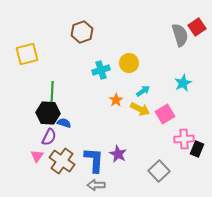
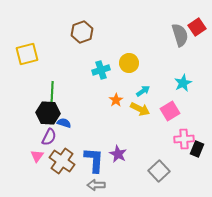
pink square: moved 5 px right, 3 px up
